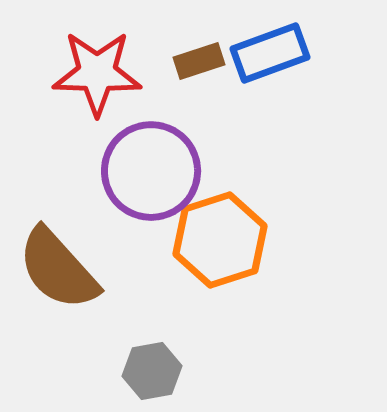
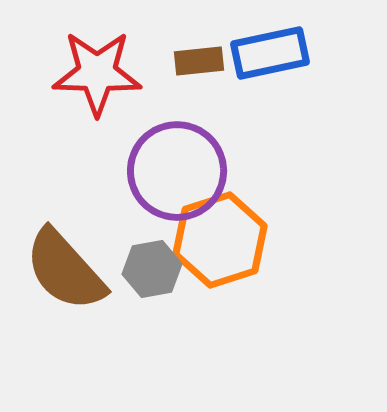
blue rectangle: rotated 8 degrees clockwise
brown rectangle: rotated 12 degrees clockwise
purple circle: moved 26 px right
brown semicircle: moved 7 px right, 1 px down
gray hexagon: moved 102 px up
